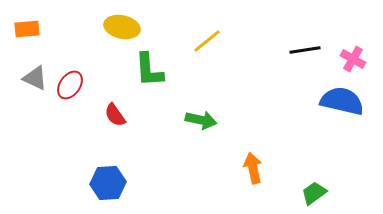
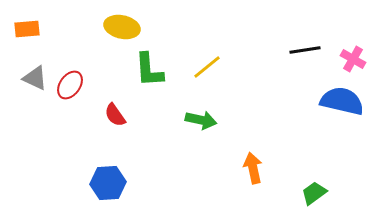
yellow line: moved 26 px down
